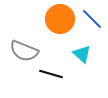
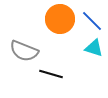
blue line: moved 2 px down
cyan triangle: moved 12 px right, 6 px up; rotated 24 degrees counterclockwise
